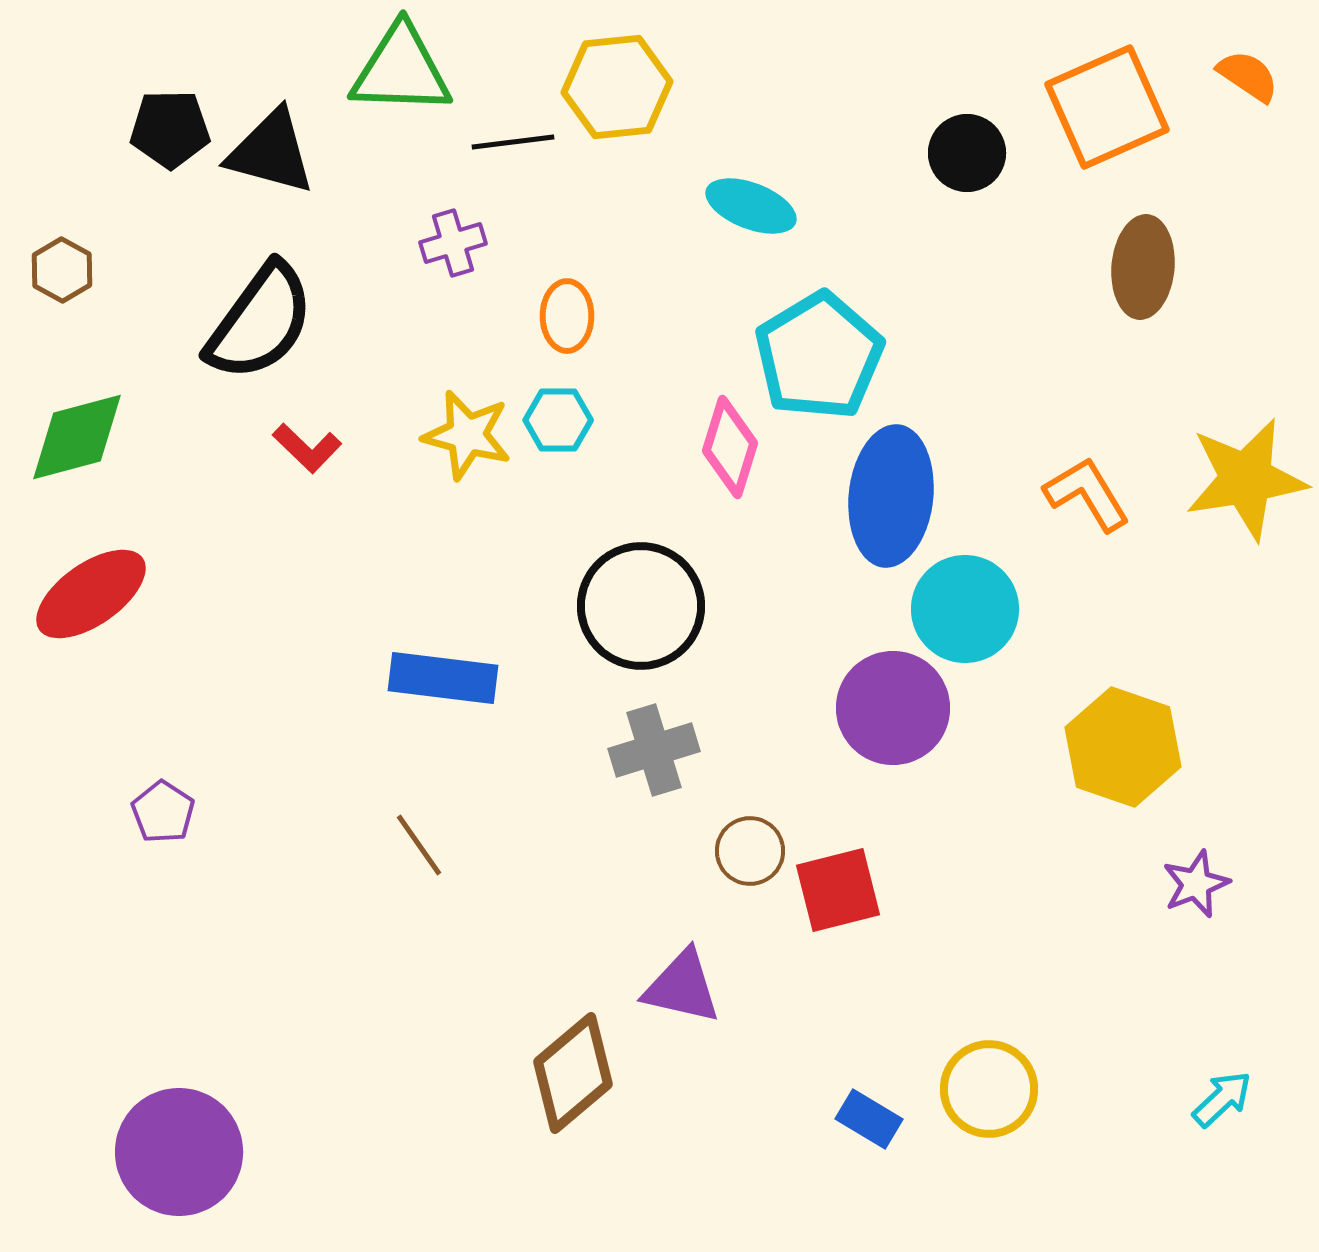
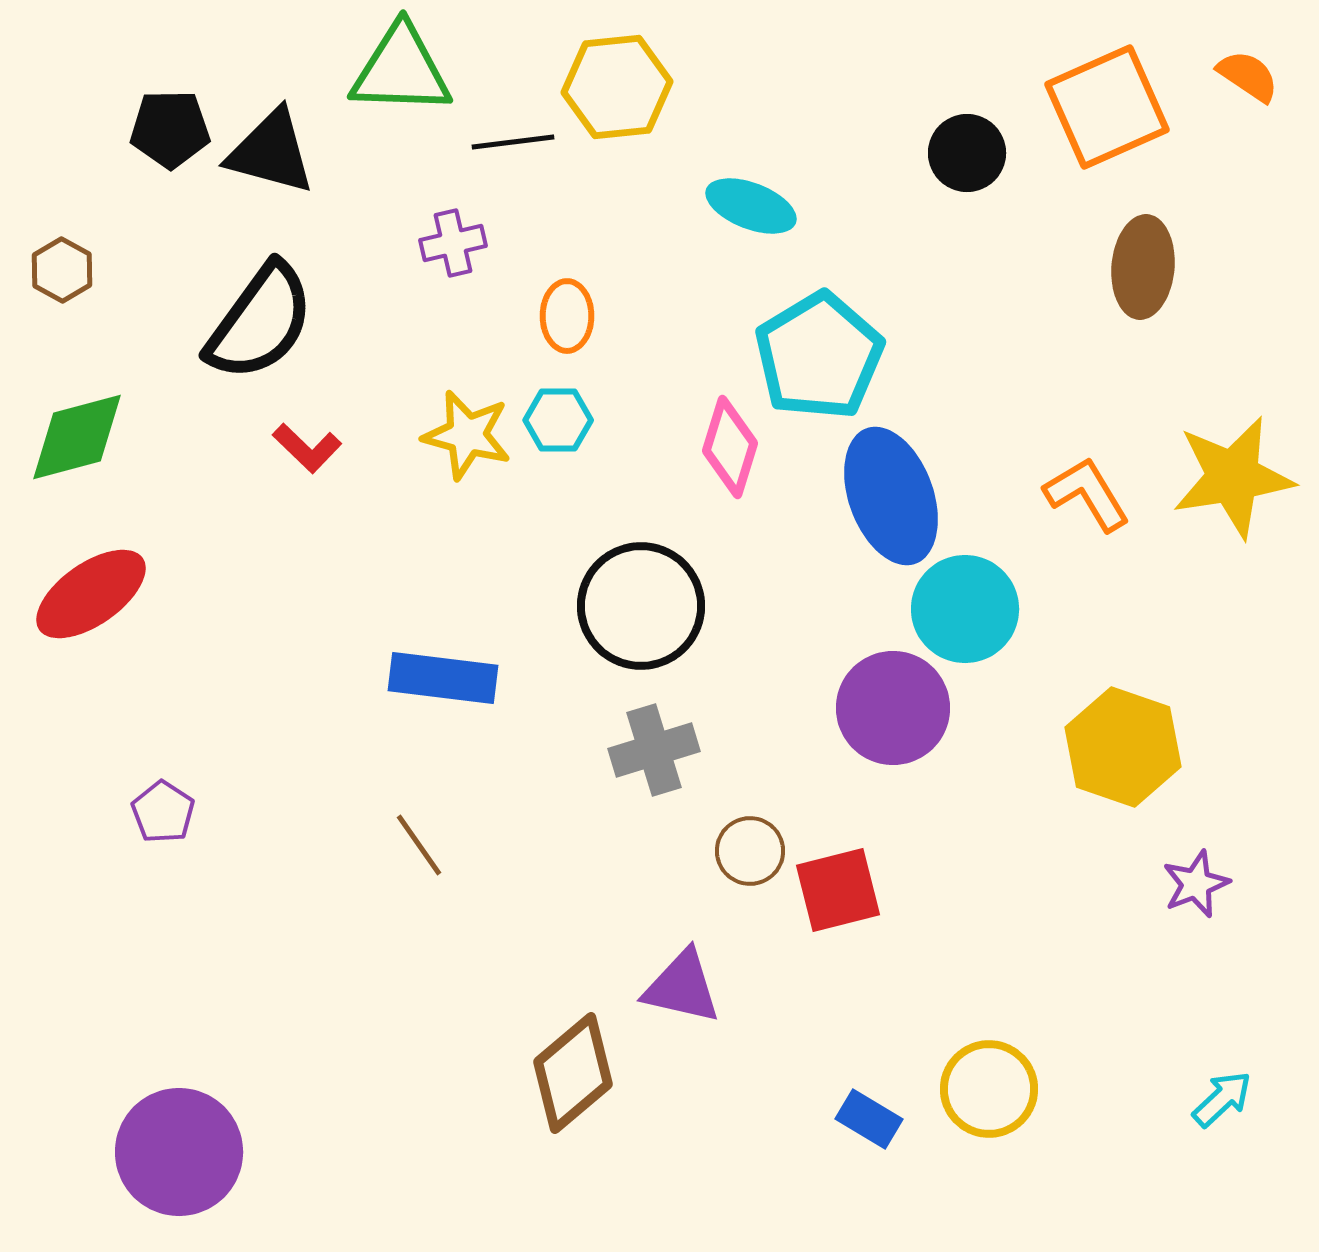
purple cross at (453, 243): rotated 4 degrees clockwise
yellow star at (1246, 479): moved 13 px left, 2 px up
blue ellipse at (891, 496): rotated 26 degrees counterclockwise
